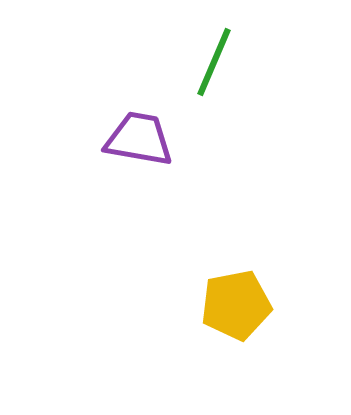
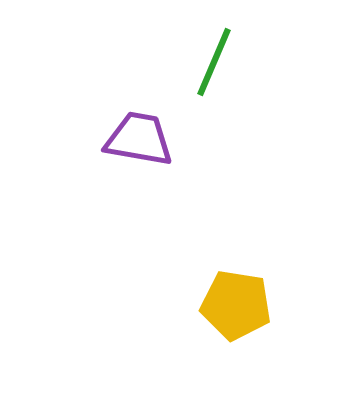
yellow pentagon: rotated 20 degrees clockwise
